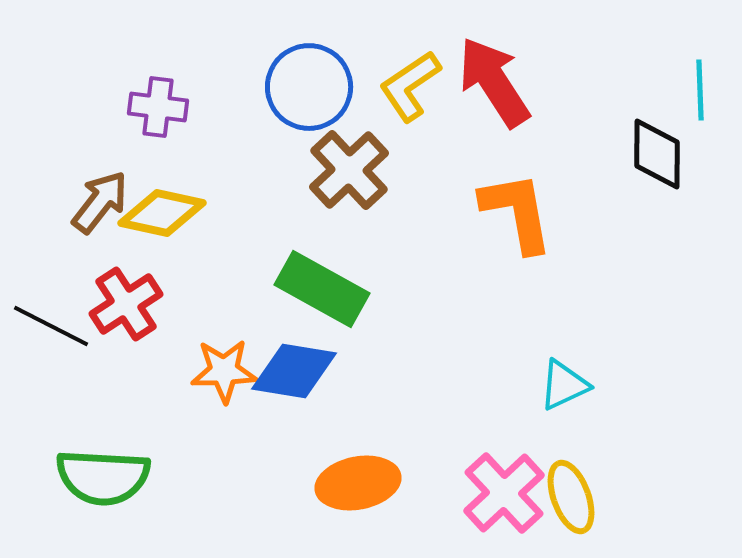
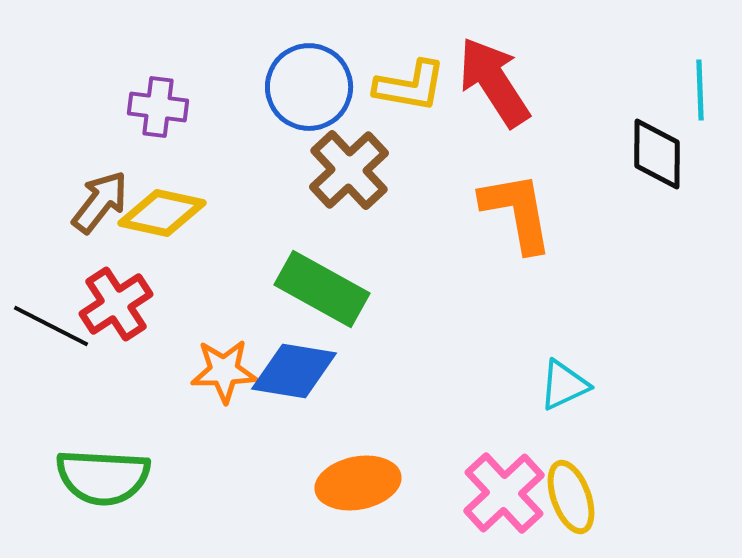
yellow L-shape: rotated 136 degrees counterclockwise
red cross: moved 10 px left
